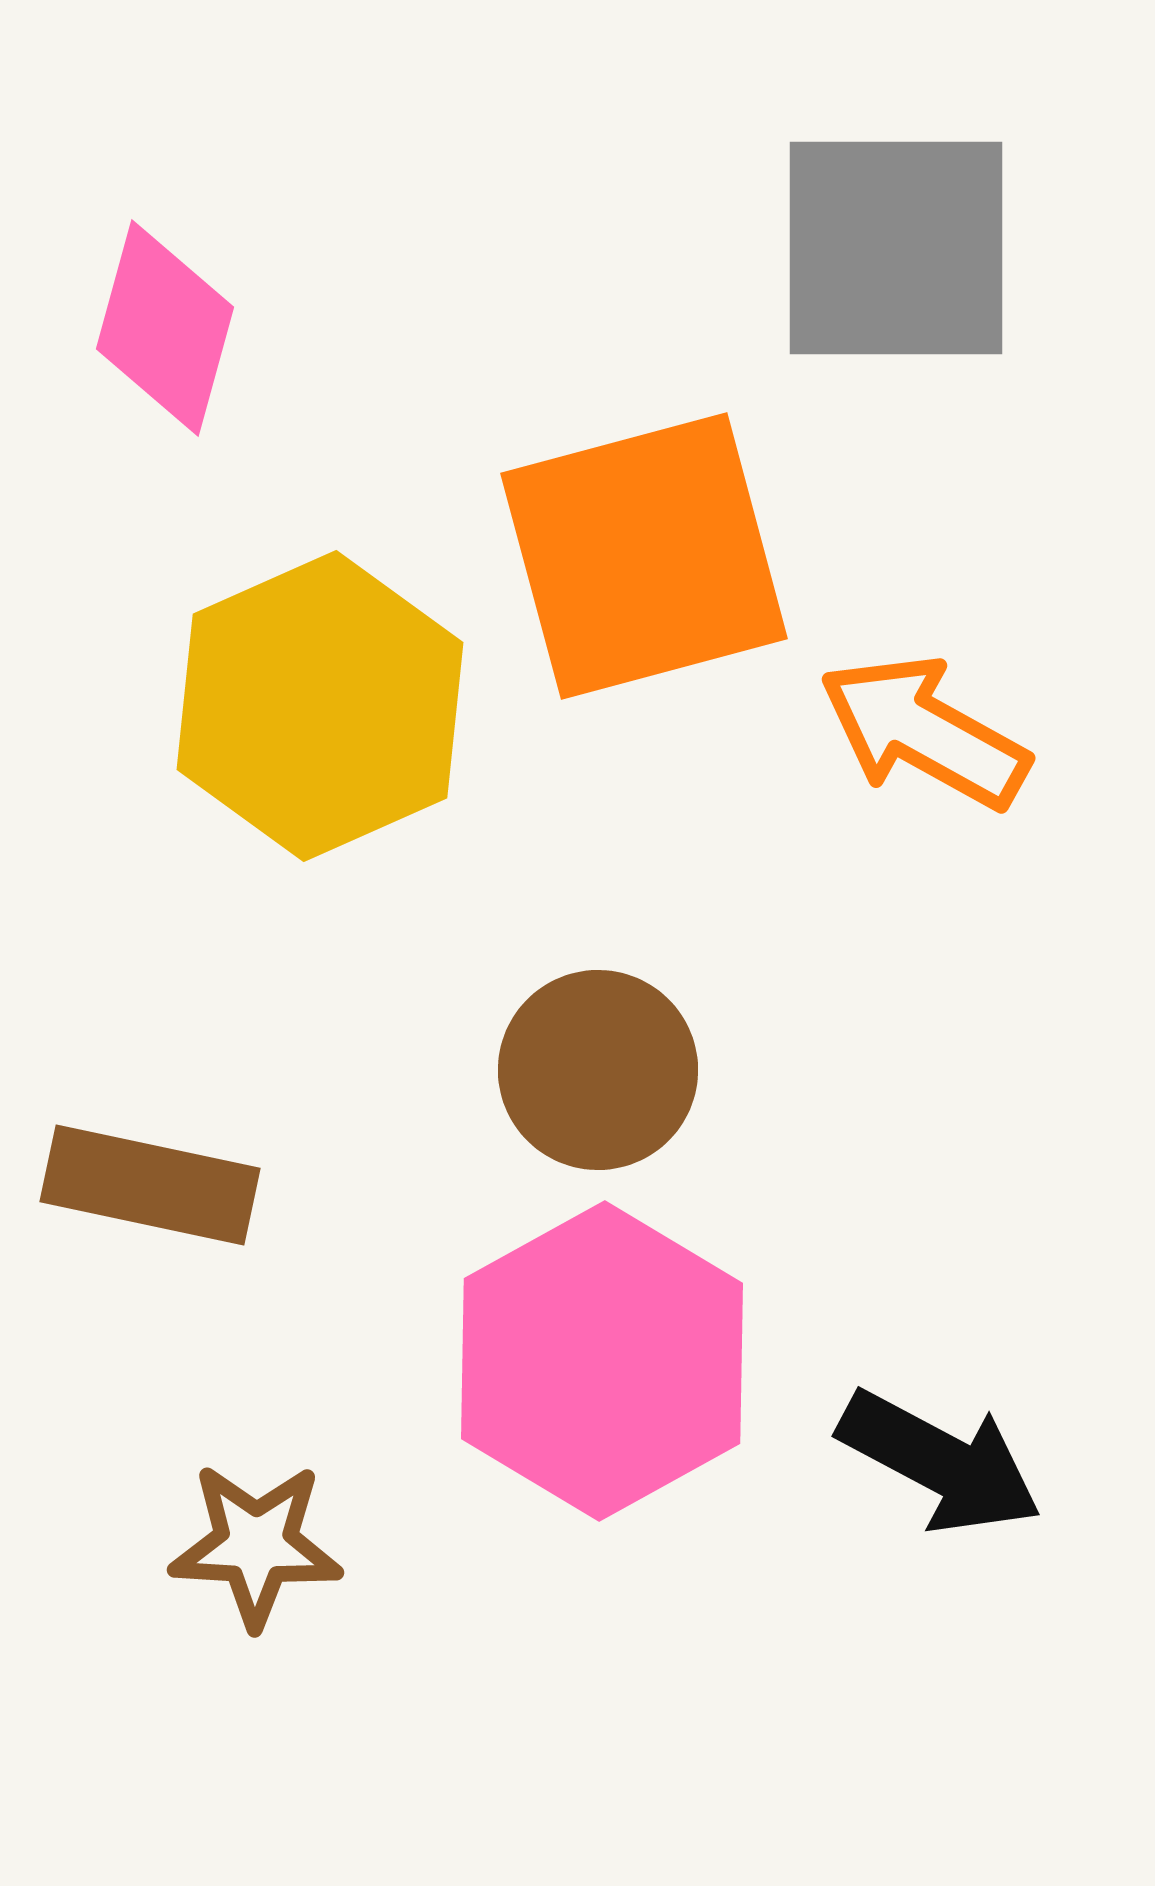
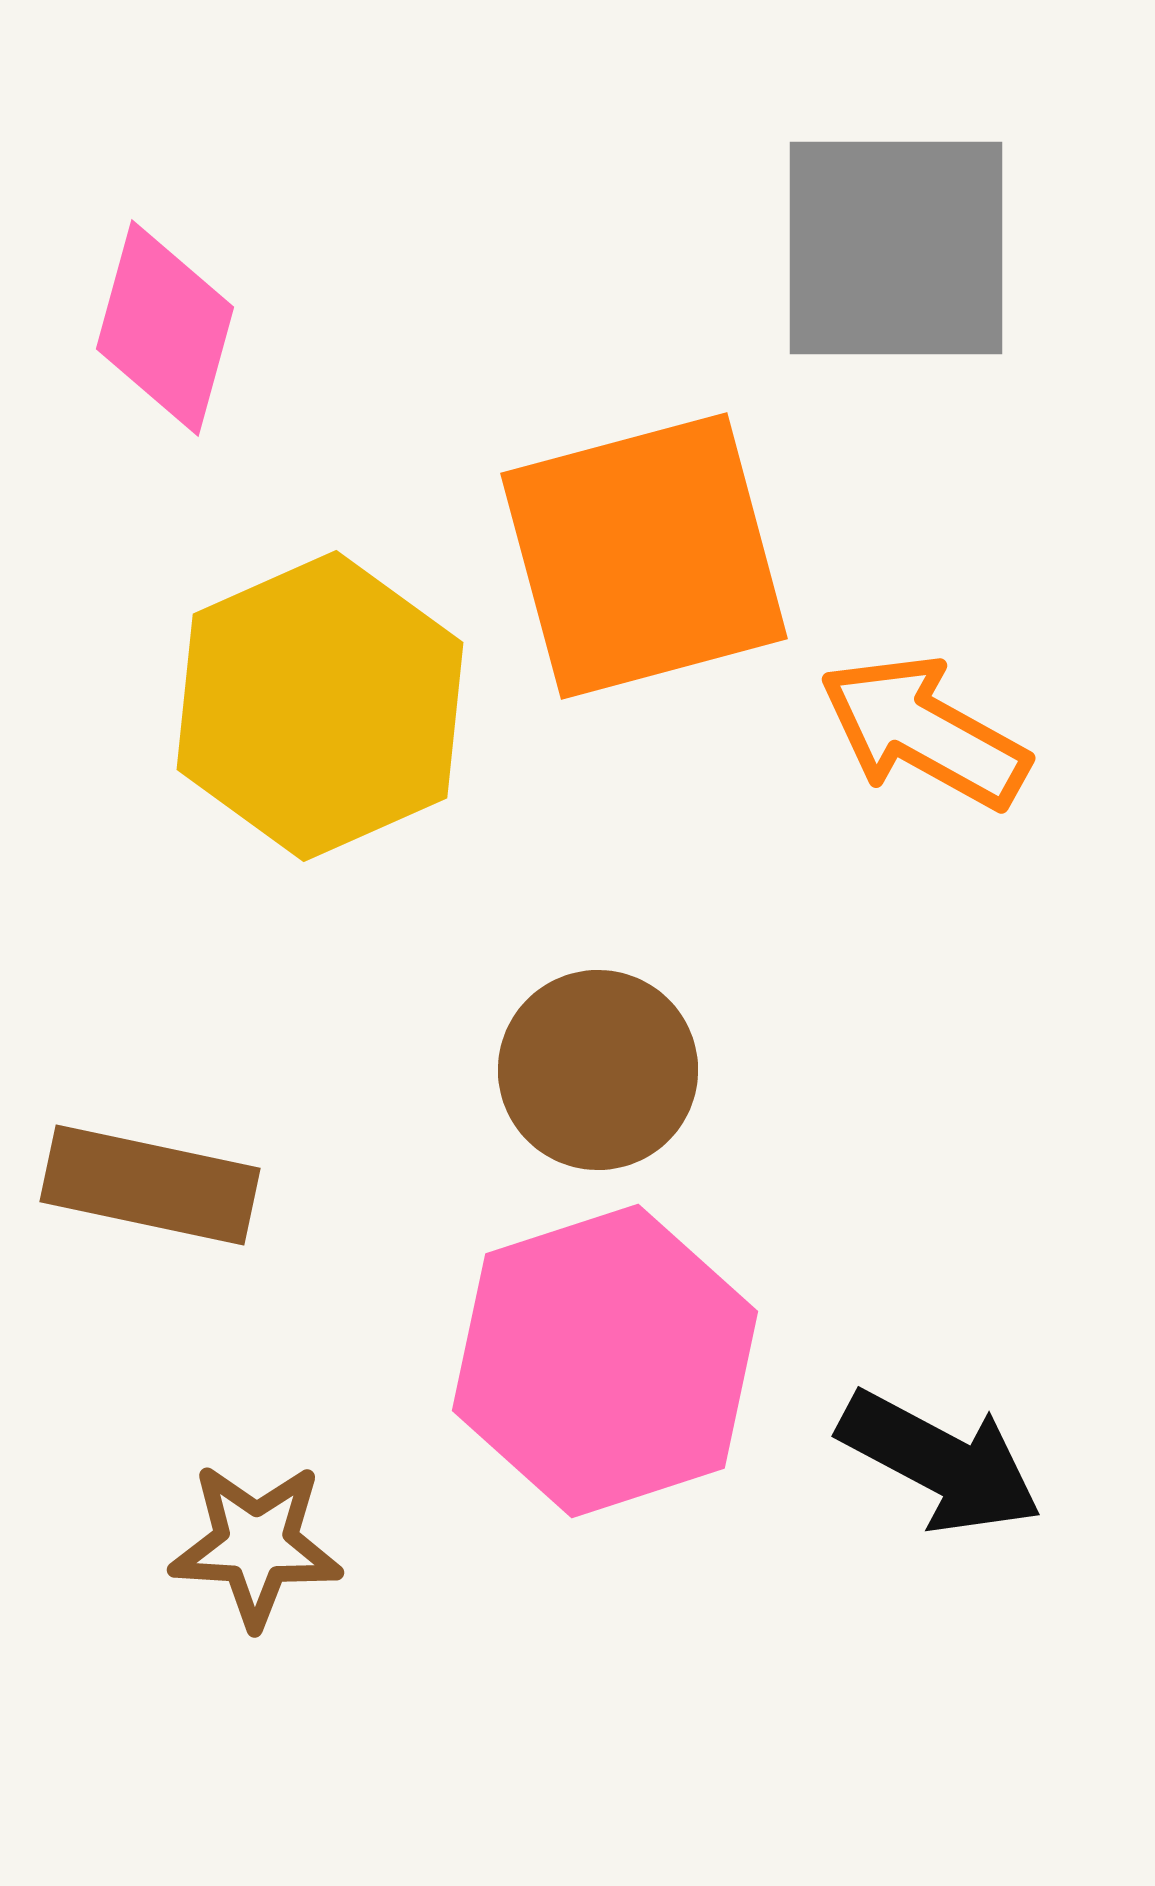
pink hexagon: moved 3 px right; rotated 11 degrees clockwise
